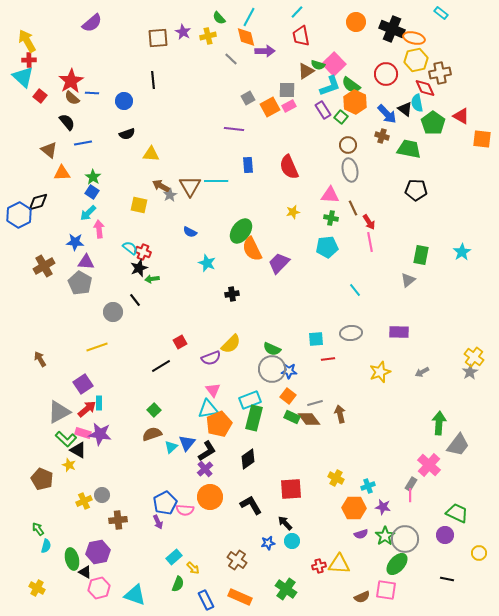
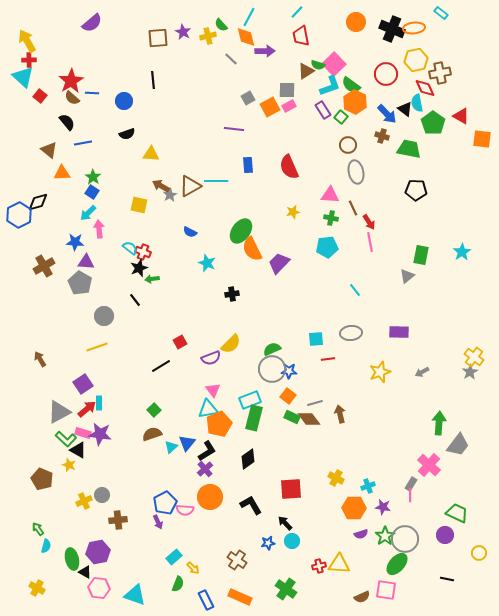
green semicircle at (219, 18): moved 2 px right, 7 px down
orange ellipse at (414, 38): moved 10 px up; rotated 20 degrees counterclockwise
gray ellipse at (350, 170): moved 6 px right, 2 px down
brown triangle at (190, 186): rotated 30 degrees clockwise
gray triangle at (408, 280): moved 1 px left, 4 px up
gray circle at (113, 312): moved 9 px left, 4 px down
green semicircle at (272, 349): rotated 132 degrees clockwise
pink hexagon at (99, 588): rotated 20 degrees clockwise
